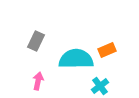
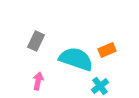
cyan semicircle: rotated 20 degrees clockwise
